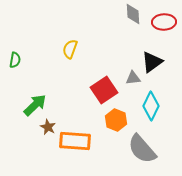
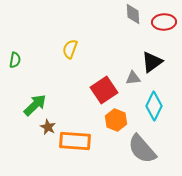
cyan diamond: moved 3 px right
